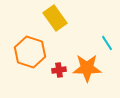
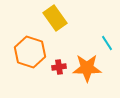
red cross: moved 3 px up
